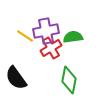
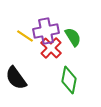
green semicircle: rotated 66 degrees clockwise
red cross: rotated 15 degrees counterclockwise
